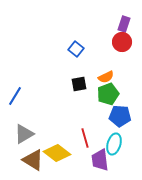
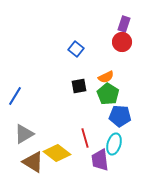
black square: moved 2 px down
green pentagon: rotated 20 degrees counterclockwise
brown triangle: moved 2 px down
